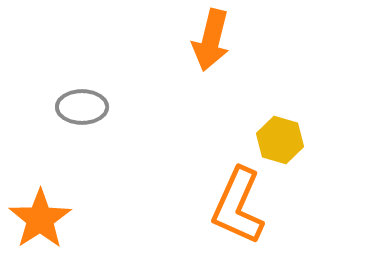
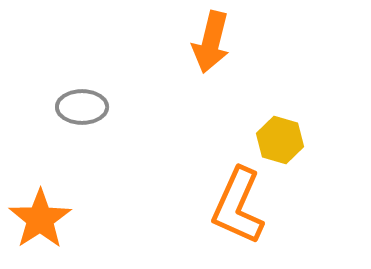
orange arrow: moved 2 px down
